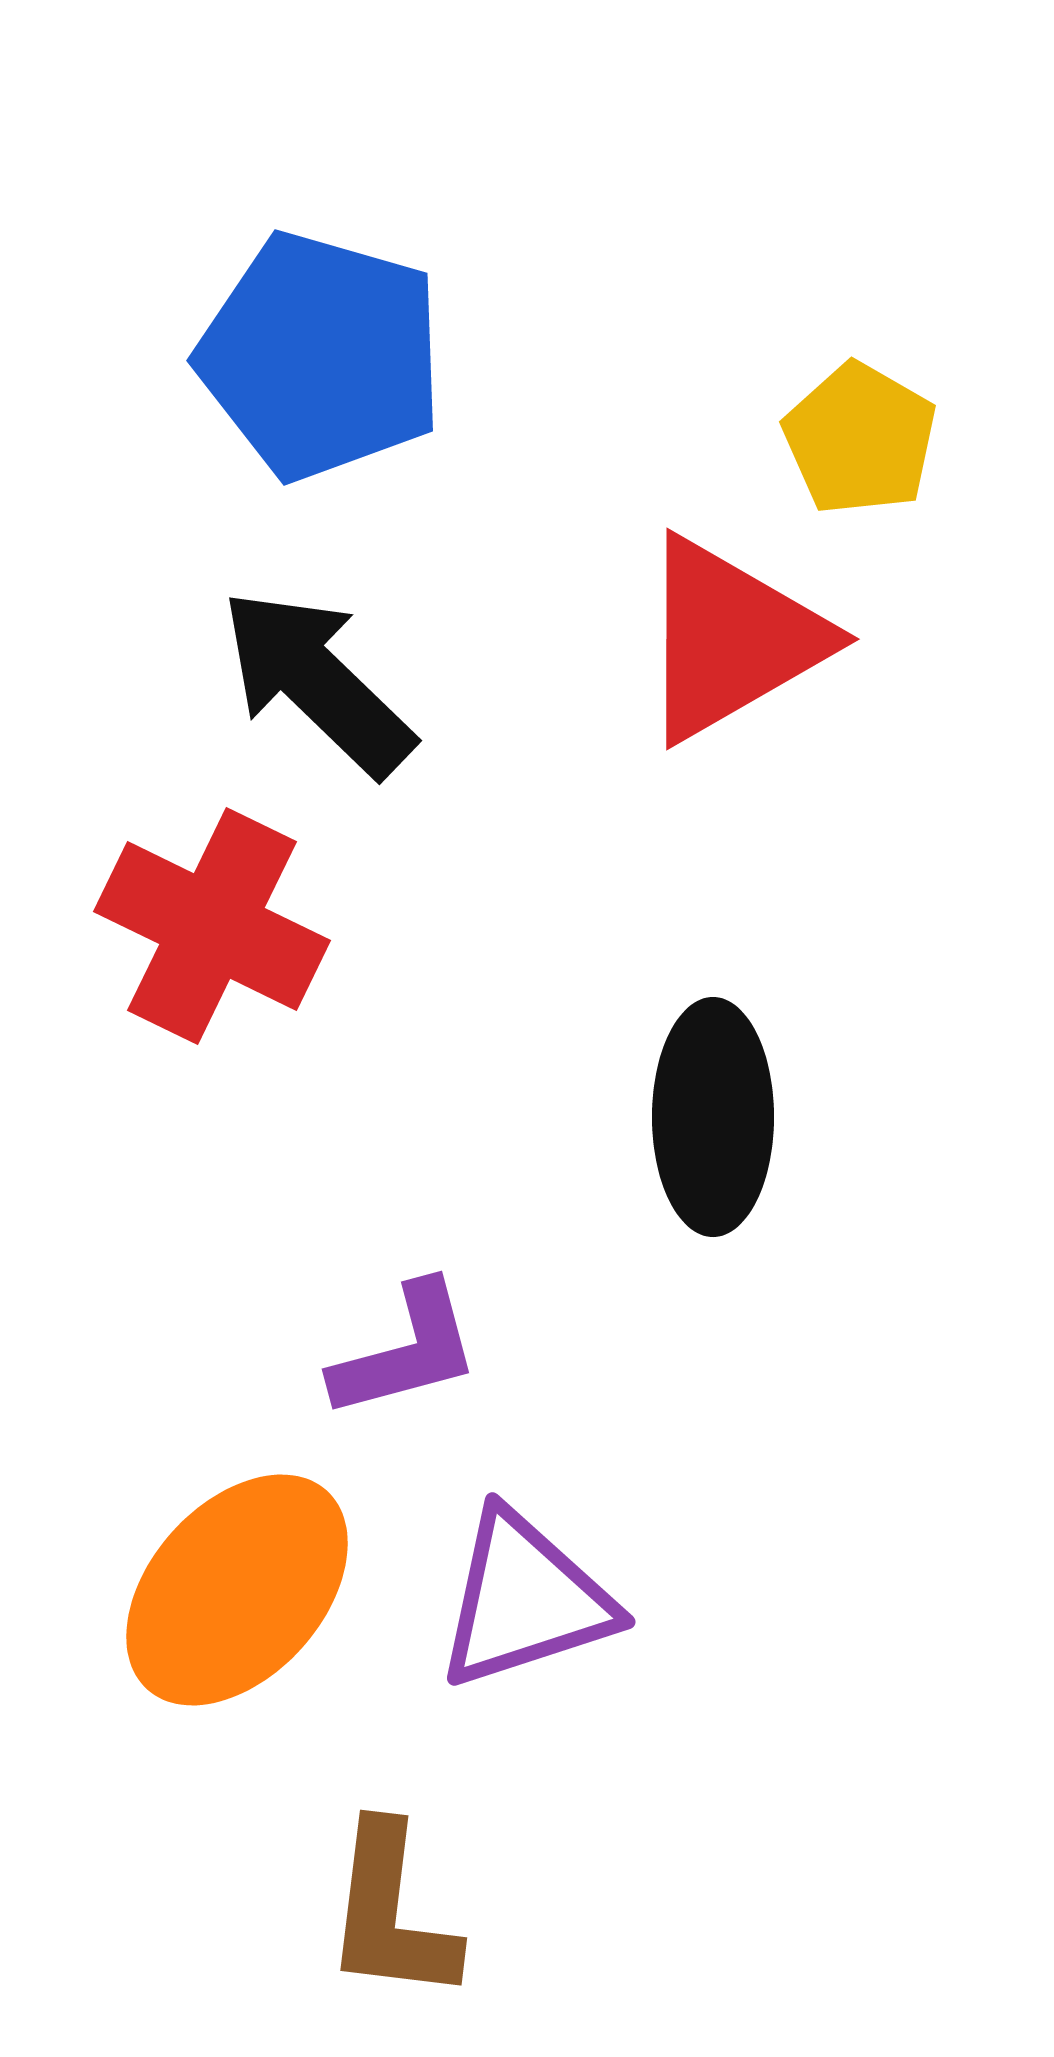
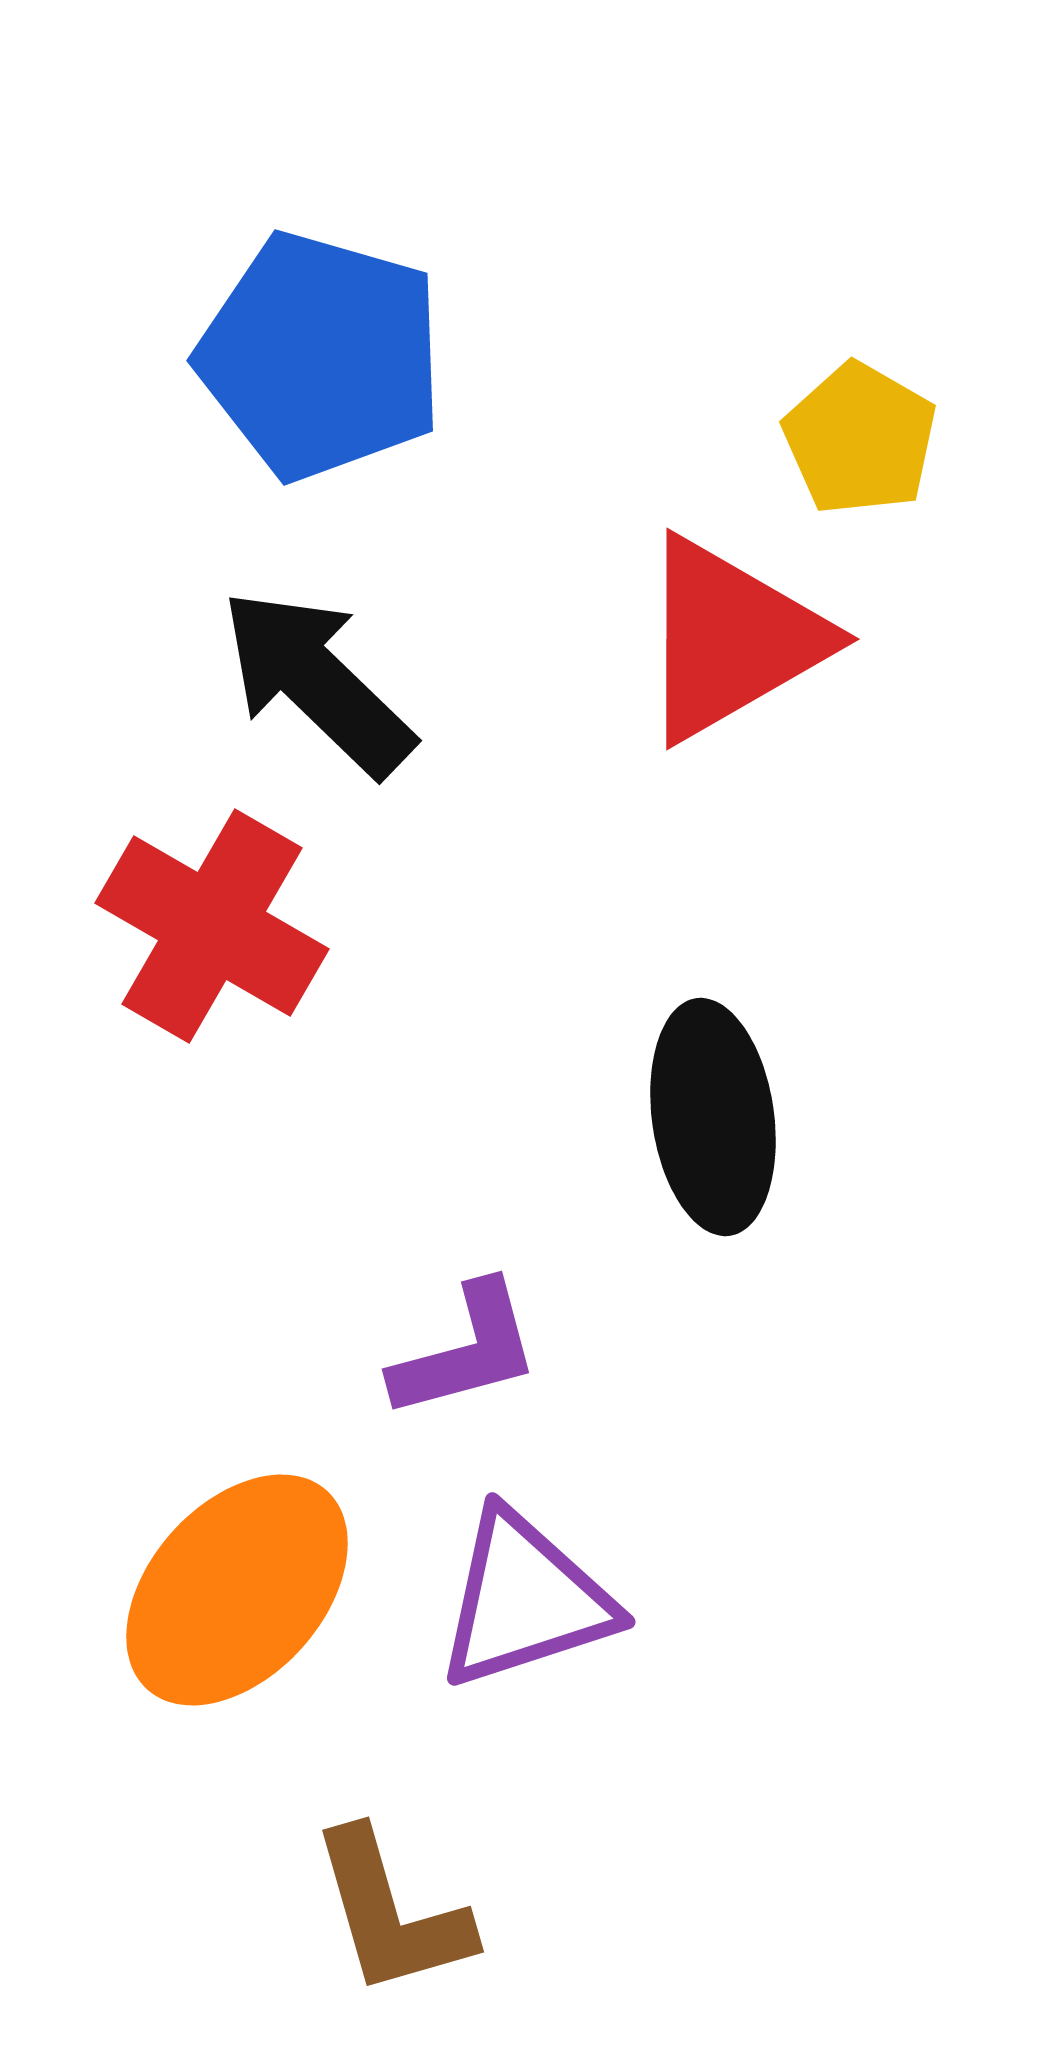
red cross: rotated 4 degrees clockwise
black ellipse: rotated 8 degrees counterclockwise
purple L-shape: moved 60 px right
brown L-shape: rotated 23 degrees counterclockwise
